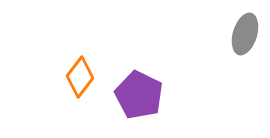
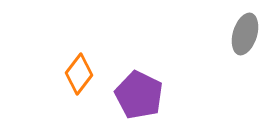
orange diamond: moved 1 px left, 3 px up
